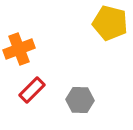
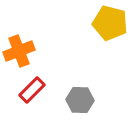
orange cross: moved 2 px down
